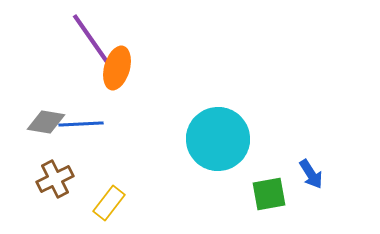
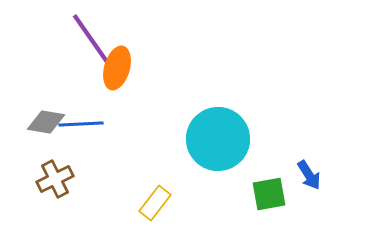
blue arrow: moved 2 px left, 1 px down
yellow rectangle: moved 46 px right
